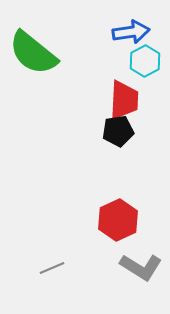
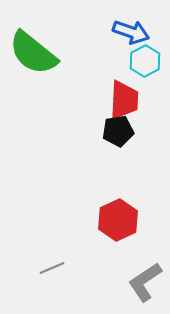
blue arrow: rotated 27 degrees clockwise
gray L-shape: moved 4 px right, 15 px down; rotated 114 degrees clockwise
